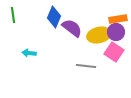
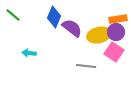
green line: rotated 42 degrees counterclockwise
